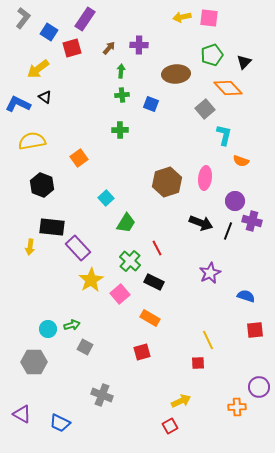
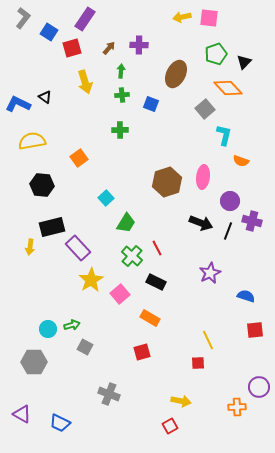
green pentagon at (212, 55): moved 4 px right, 1 px up
yellow arrow at (38, 69): moved 47 px right, 13 px down; rotated 70 degrees counterclockwise
brown ellipse at (176, 74): rotated 60 degrees counterclockwise
pink ellipse at (205, 178): moved 2 px left, 1 px up
black hexagon at (42, 185): rotated 15 degrees counterclockwise
purple circle at (235, 201): moved 5 px left
black rectangle at (52, 227): rotated 20 degrees counterclockwise
green cross at (130, 261): moved 2 px right, 5 px up
black rectangle at (154, 282): moved 2 px right
gray cross at (102, 395): moved 7 px right, 1 px up
yellow arrow at (181, 401): rotated 36 degrees clockwise
